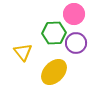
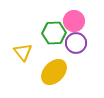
pink circle: moved 7 px down
